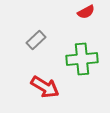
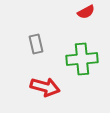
gray rectangle: moved 4 px down; rotated 60 degrees counterclockwise
red arrow: rotated 16 degrees counterclockwise
